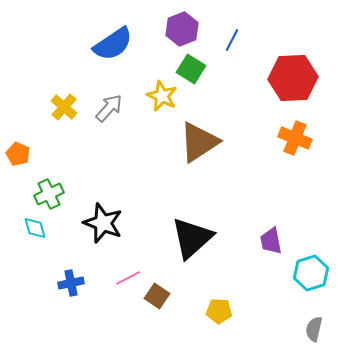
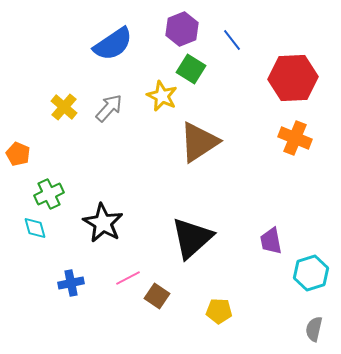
blue line: rotated 65 degrees counterclockwise
black star: rotated 9 degrees clockwise
